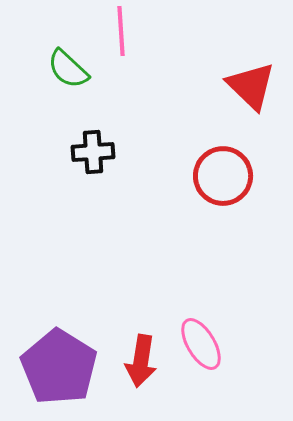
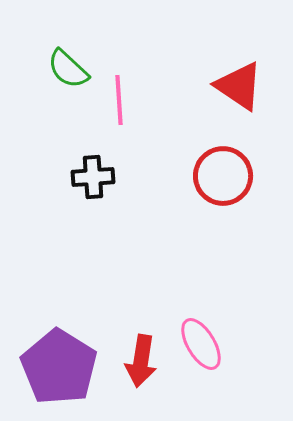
pink line: moved 2 px left, 69 px down
red triangle: moved 12 px left; rotated 10 degrees counterclockwise
black cross: moved 25 px down
